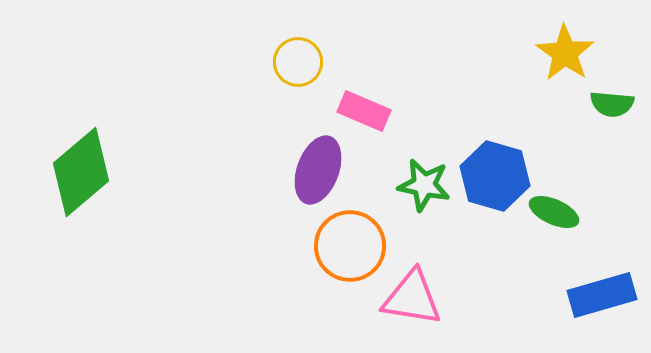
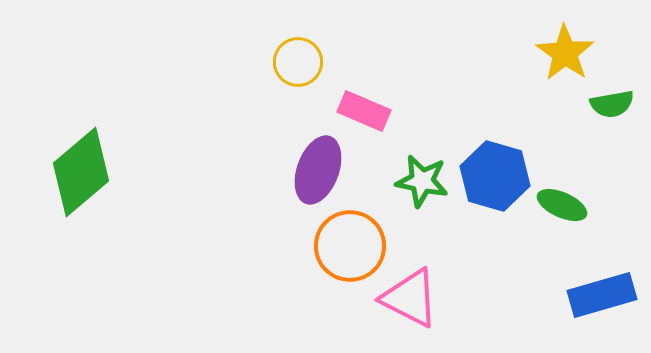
green semicircle: rotated 15 degrees counterclockwise
green star: moved 2 px left, 4 px up
green ellipse: moved 8 px right, 7 px up
pink triangle: moved 2 px left; rotated 18 degrees clockwise
